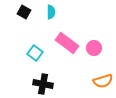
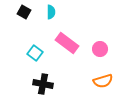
pink circle: moved 6 px right, 1 px down
